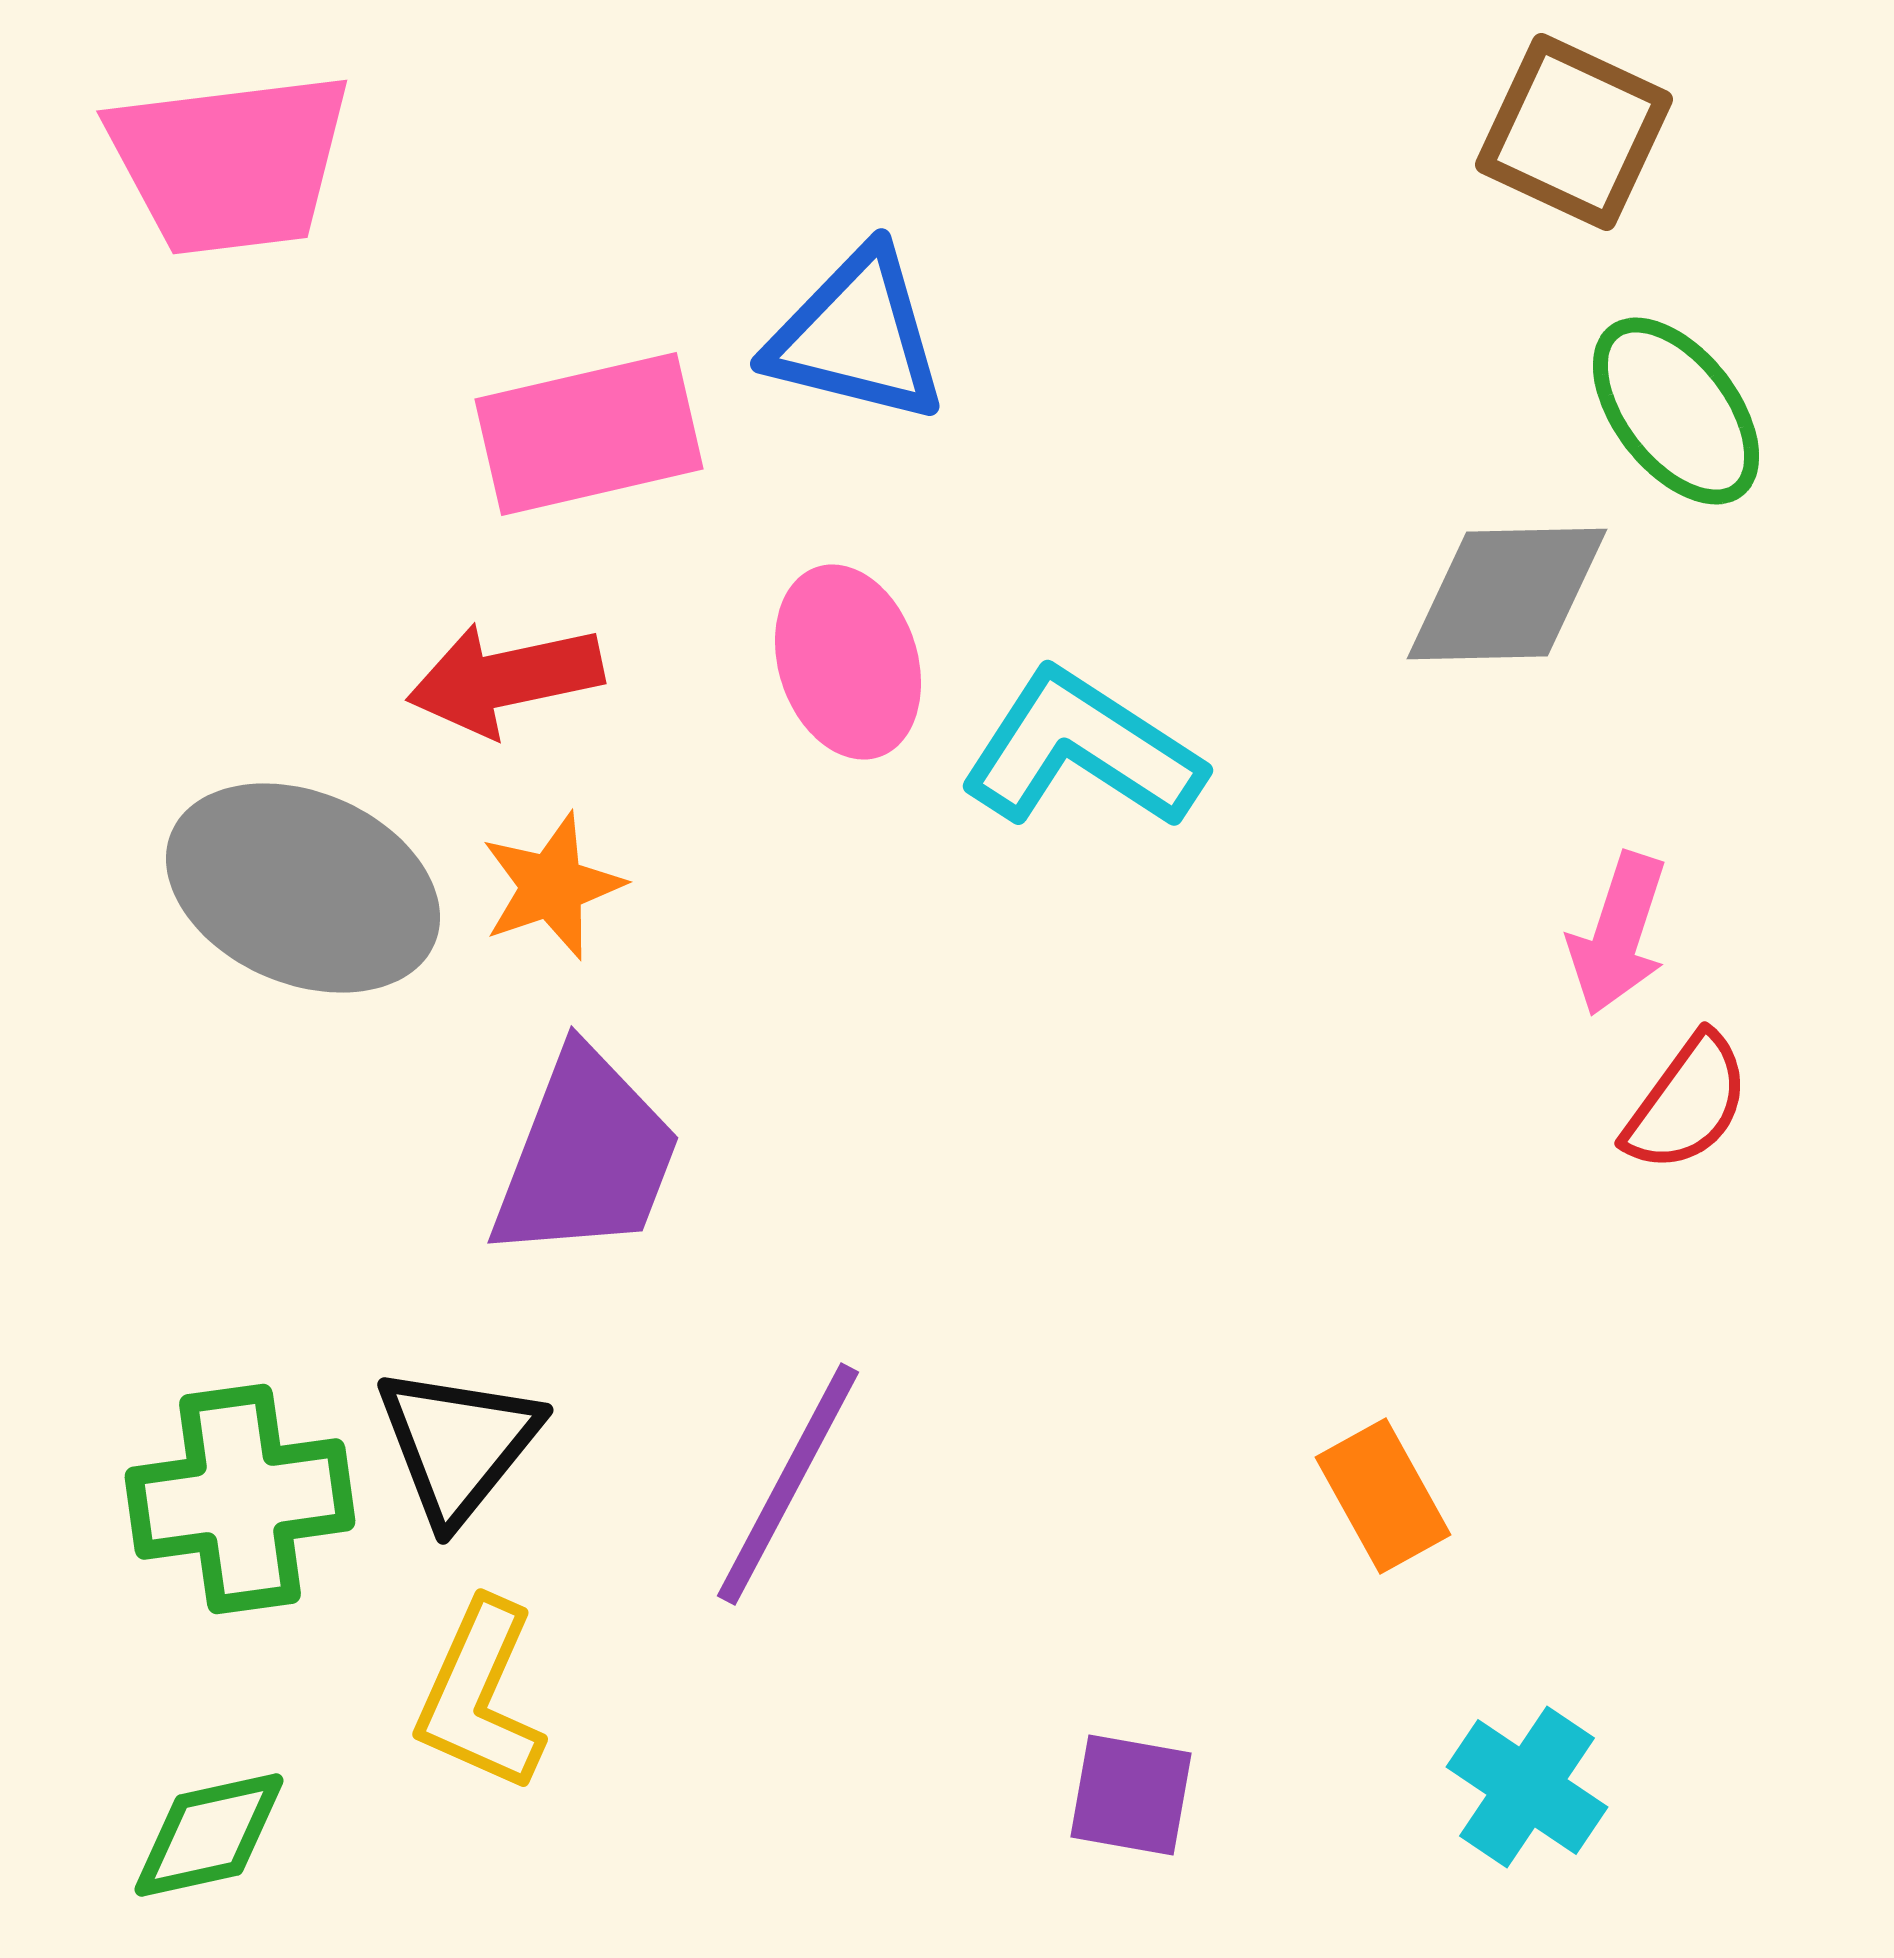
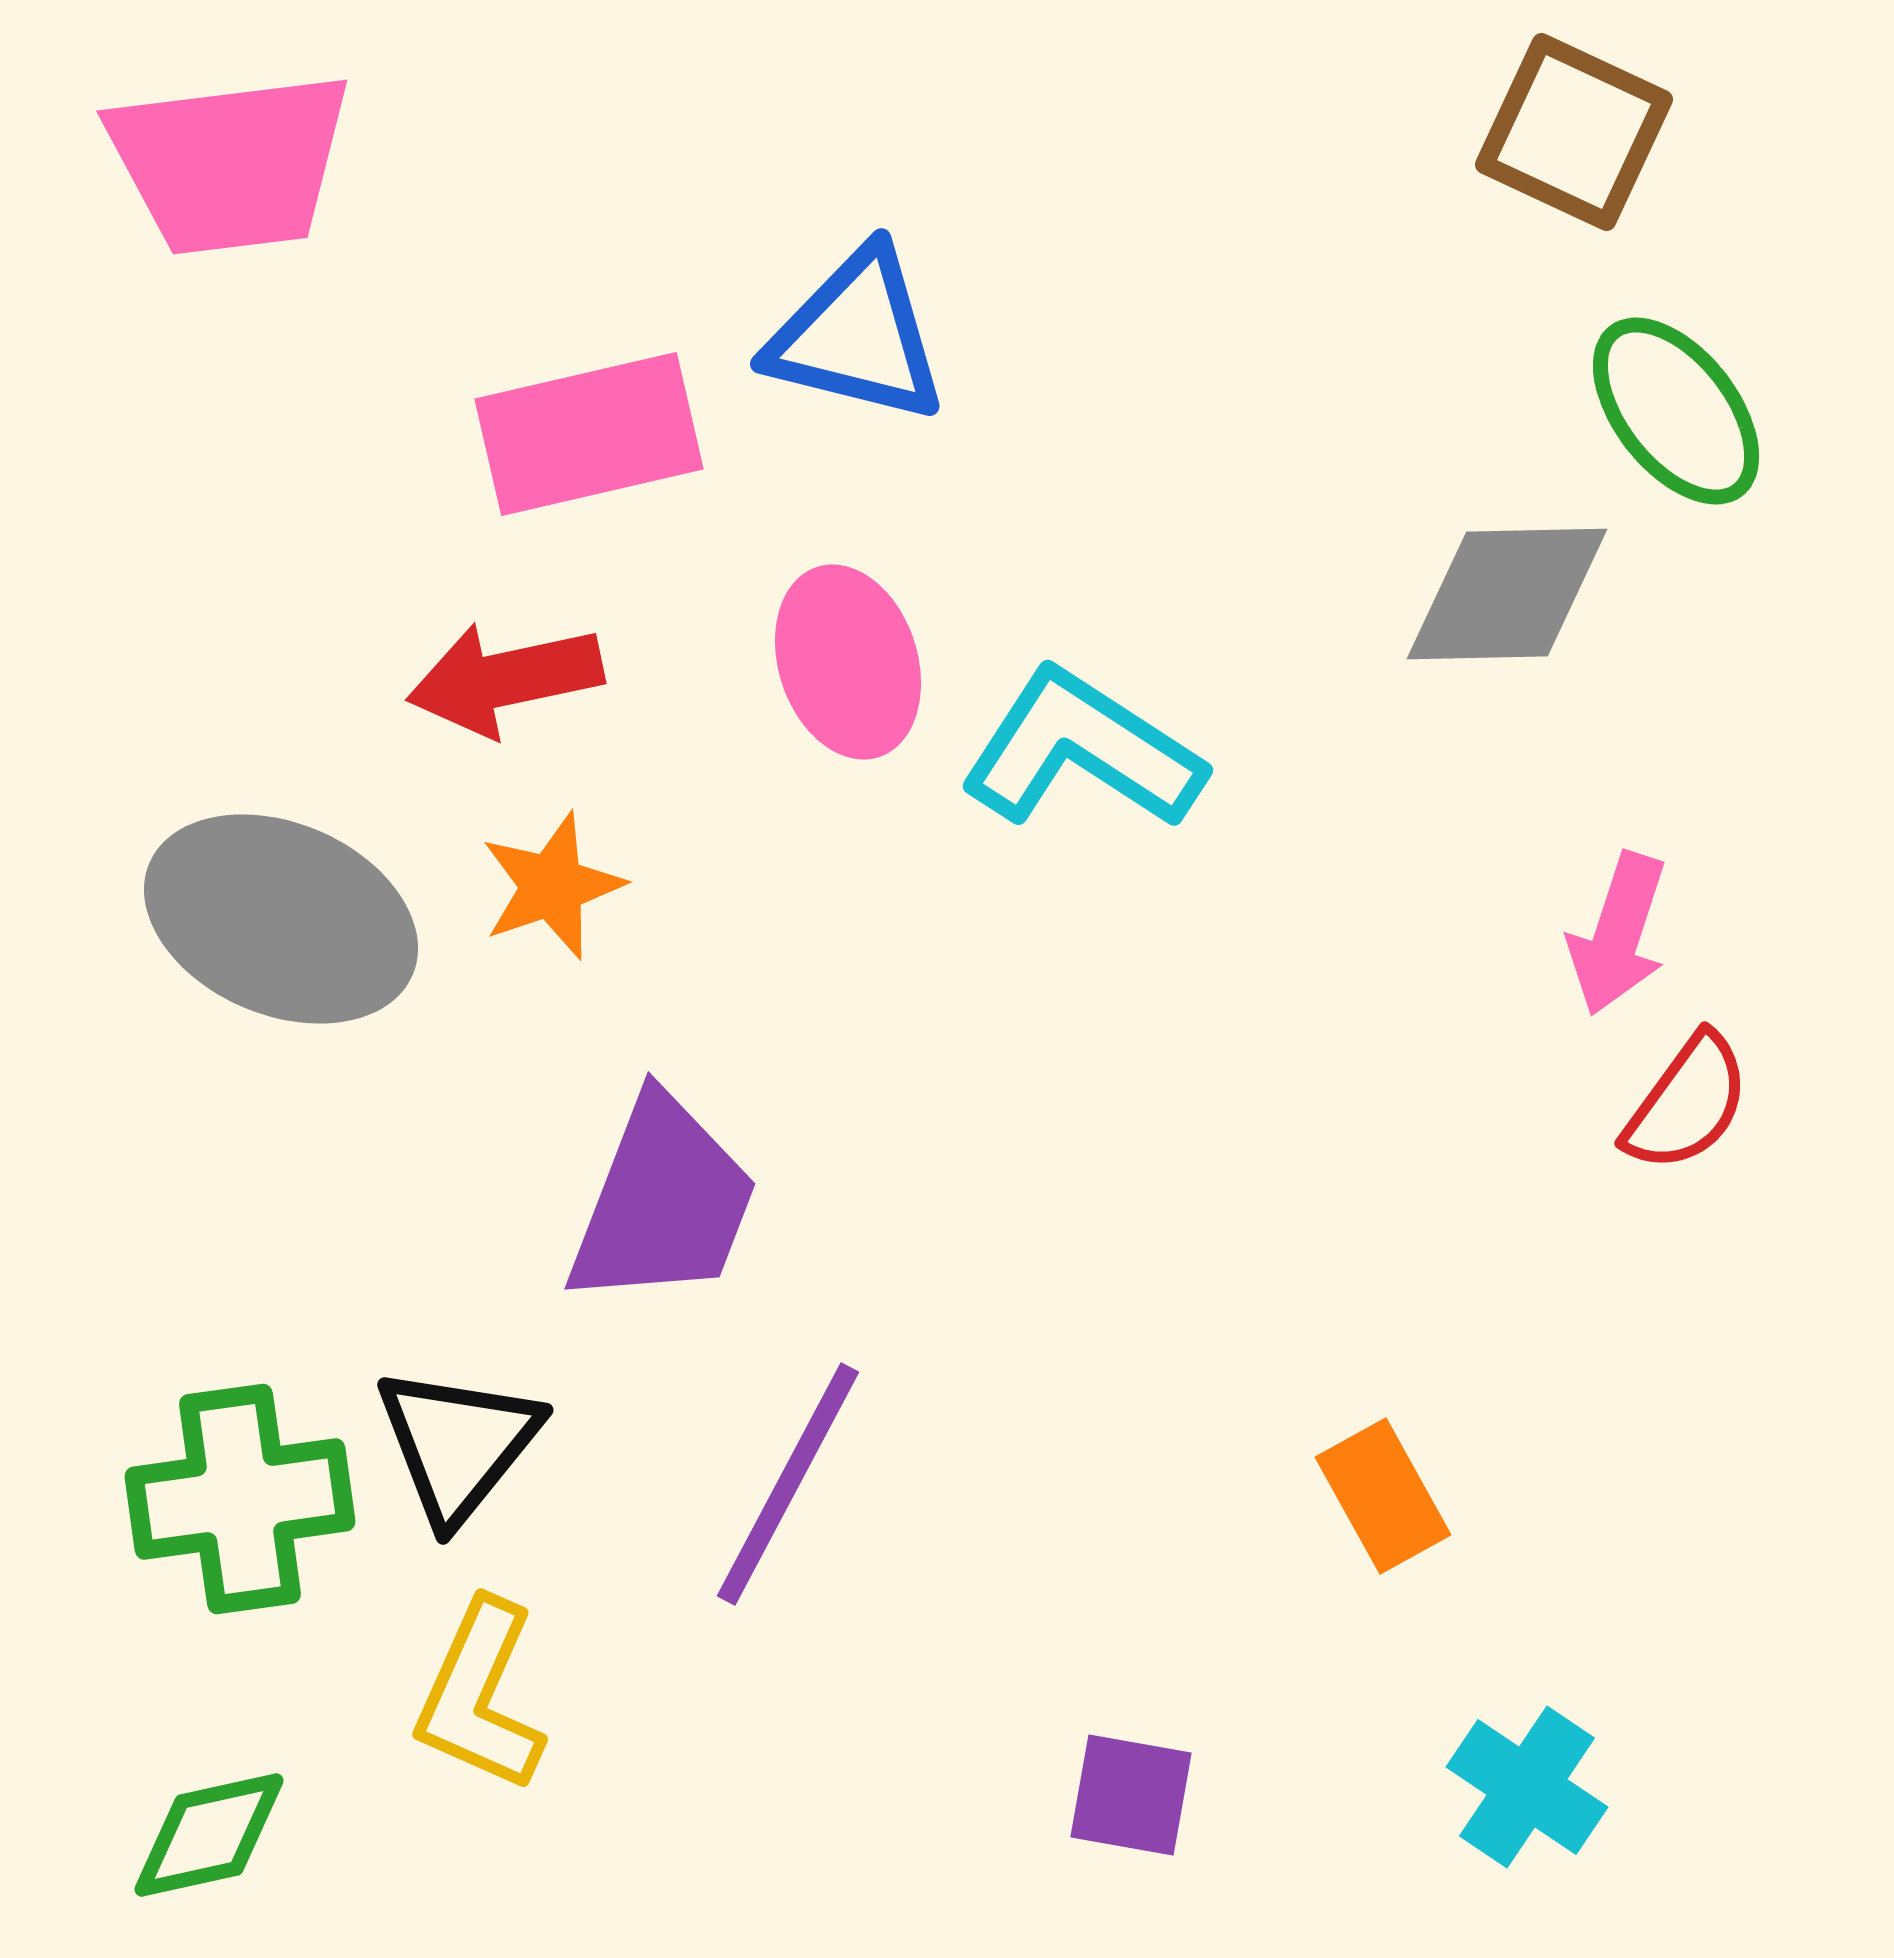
gray ellipse: moved 22 px left, 31 px down
purple trapezoid: moved 77 px right, 46 px down
